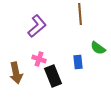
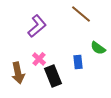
brown line: moved 1 px right; rotated 45 degrees counterclockwise
pink cross: rotated 24 degrees clockwise
brown arrow: moved 2 px right
